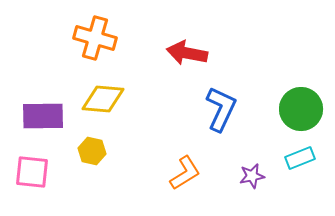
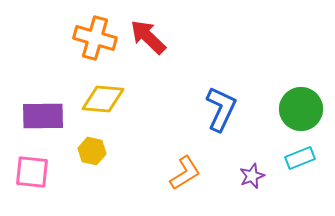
red arrow: moved 39 px left, 16 px up; rotated 33 degrees clockwise
purple star: rotated 10 degrees counterclockwise
